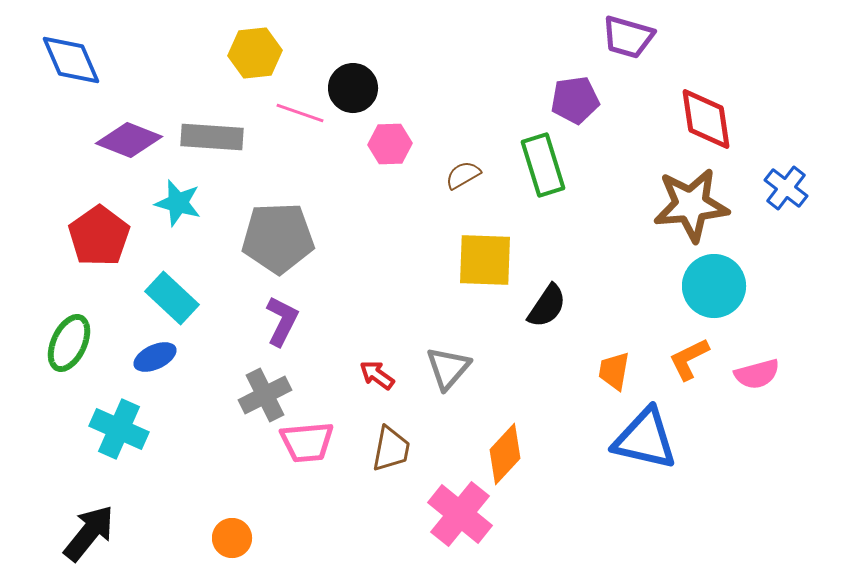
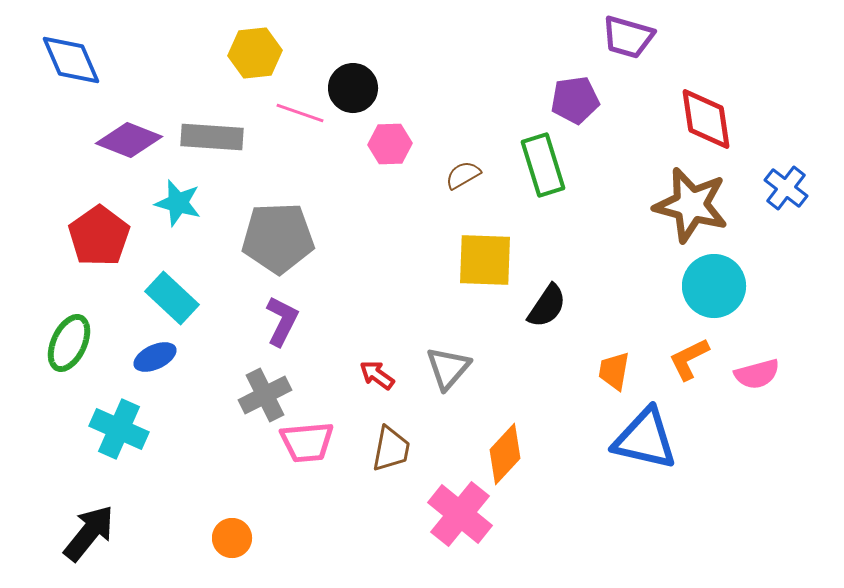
brown star: rotated 20 degrees clockwise
